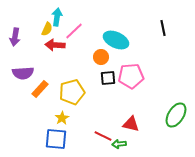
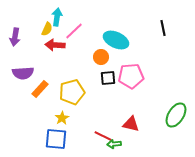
green arrow: moved 5 px left
